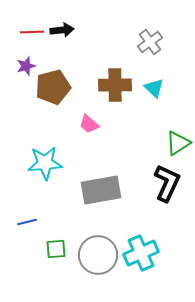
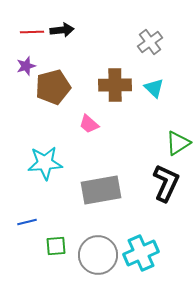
black L-shape: moved 1 px left
green square: moved 3 px up
